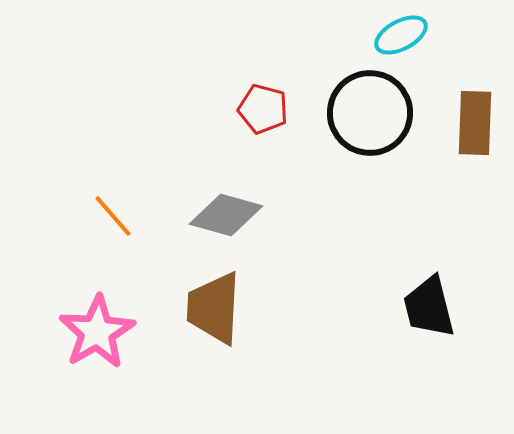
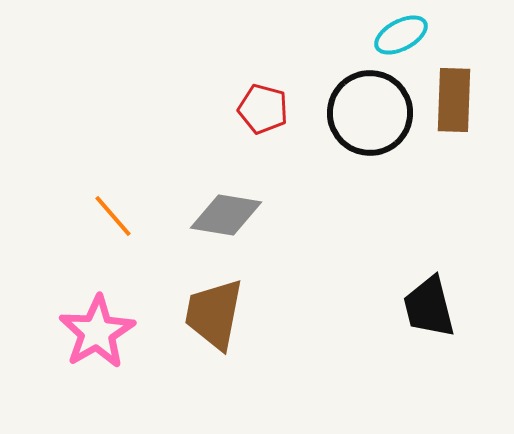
brown rectangle: moved 21 px left, 23 px up
gray diamond: rotated 6 degrees counterclockwise
brown trapezoid: moved 6 px down; rotated 8 degrees clockwise
